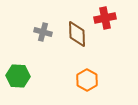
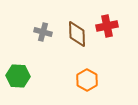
red cross: moved 2 px right, 8 px down
